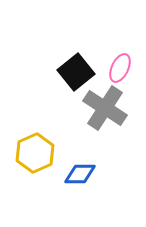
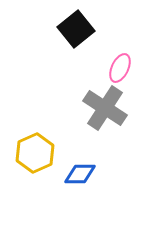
black square: moved 43 px up
